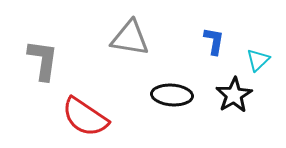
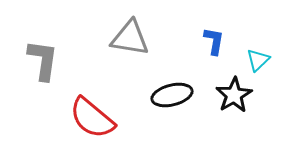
black ellipse: rotated 18 degrees counterclockwise
red semicircle: moved 7 px right, 1 px down; rotated 6 degrees clockwise
